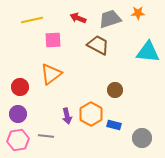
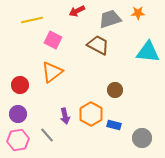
red arrow: moved 1 px left, 7 px up; rotated 49 degrees counterclockwise
pink square: rotated 30 degrees clockwise
orange triangle: moved 1 px right, 2 px up
red circle: moved 2 px up
purple arrow: moved 2 px left
gray line: moved 1 px right, 1 px up; rotated 42 degrees clockwise
